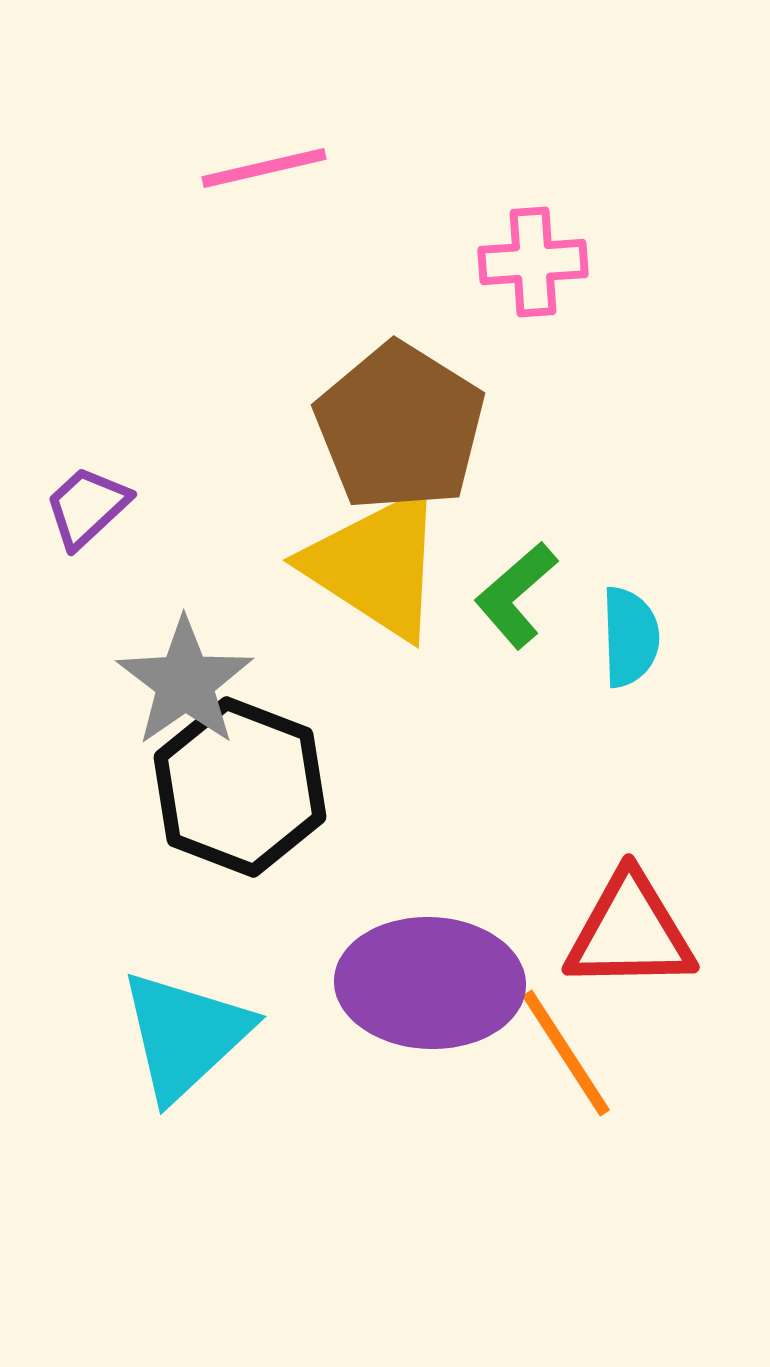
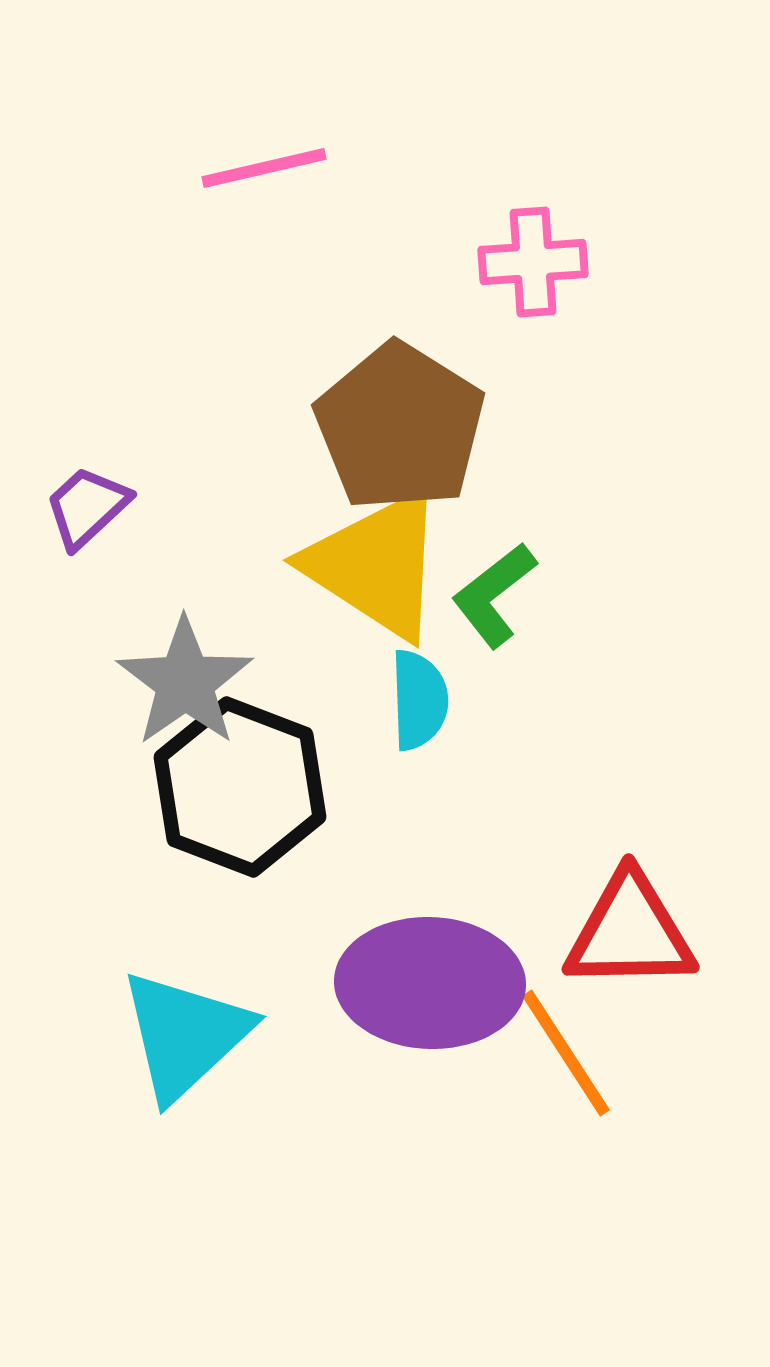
green L-shape: moved 22 px left; rotated 3 degrees clockwise
cyan semicircle: moved 211 px left, 63 px down
